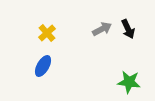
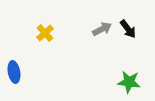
black arrow: rotated 12 degrees counterclockwise
yellow cross: moved 2 px left
blue ellipse: moved 29 px left, 6 px down; rotated 40 degrees counterclockwise
